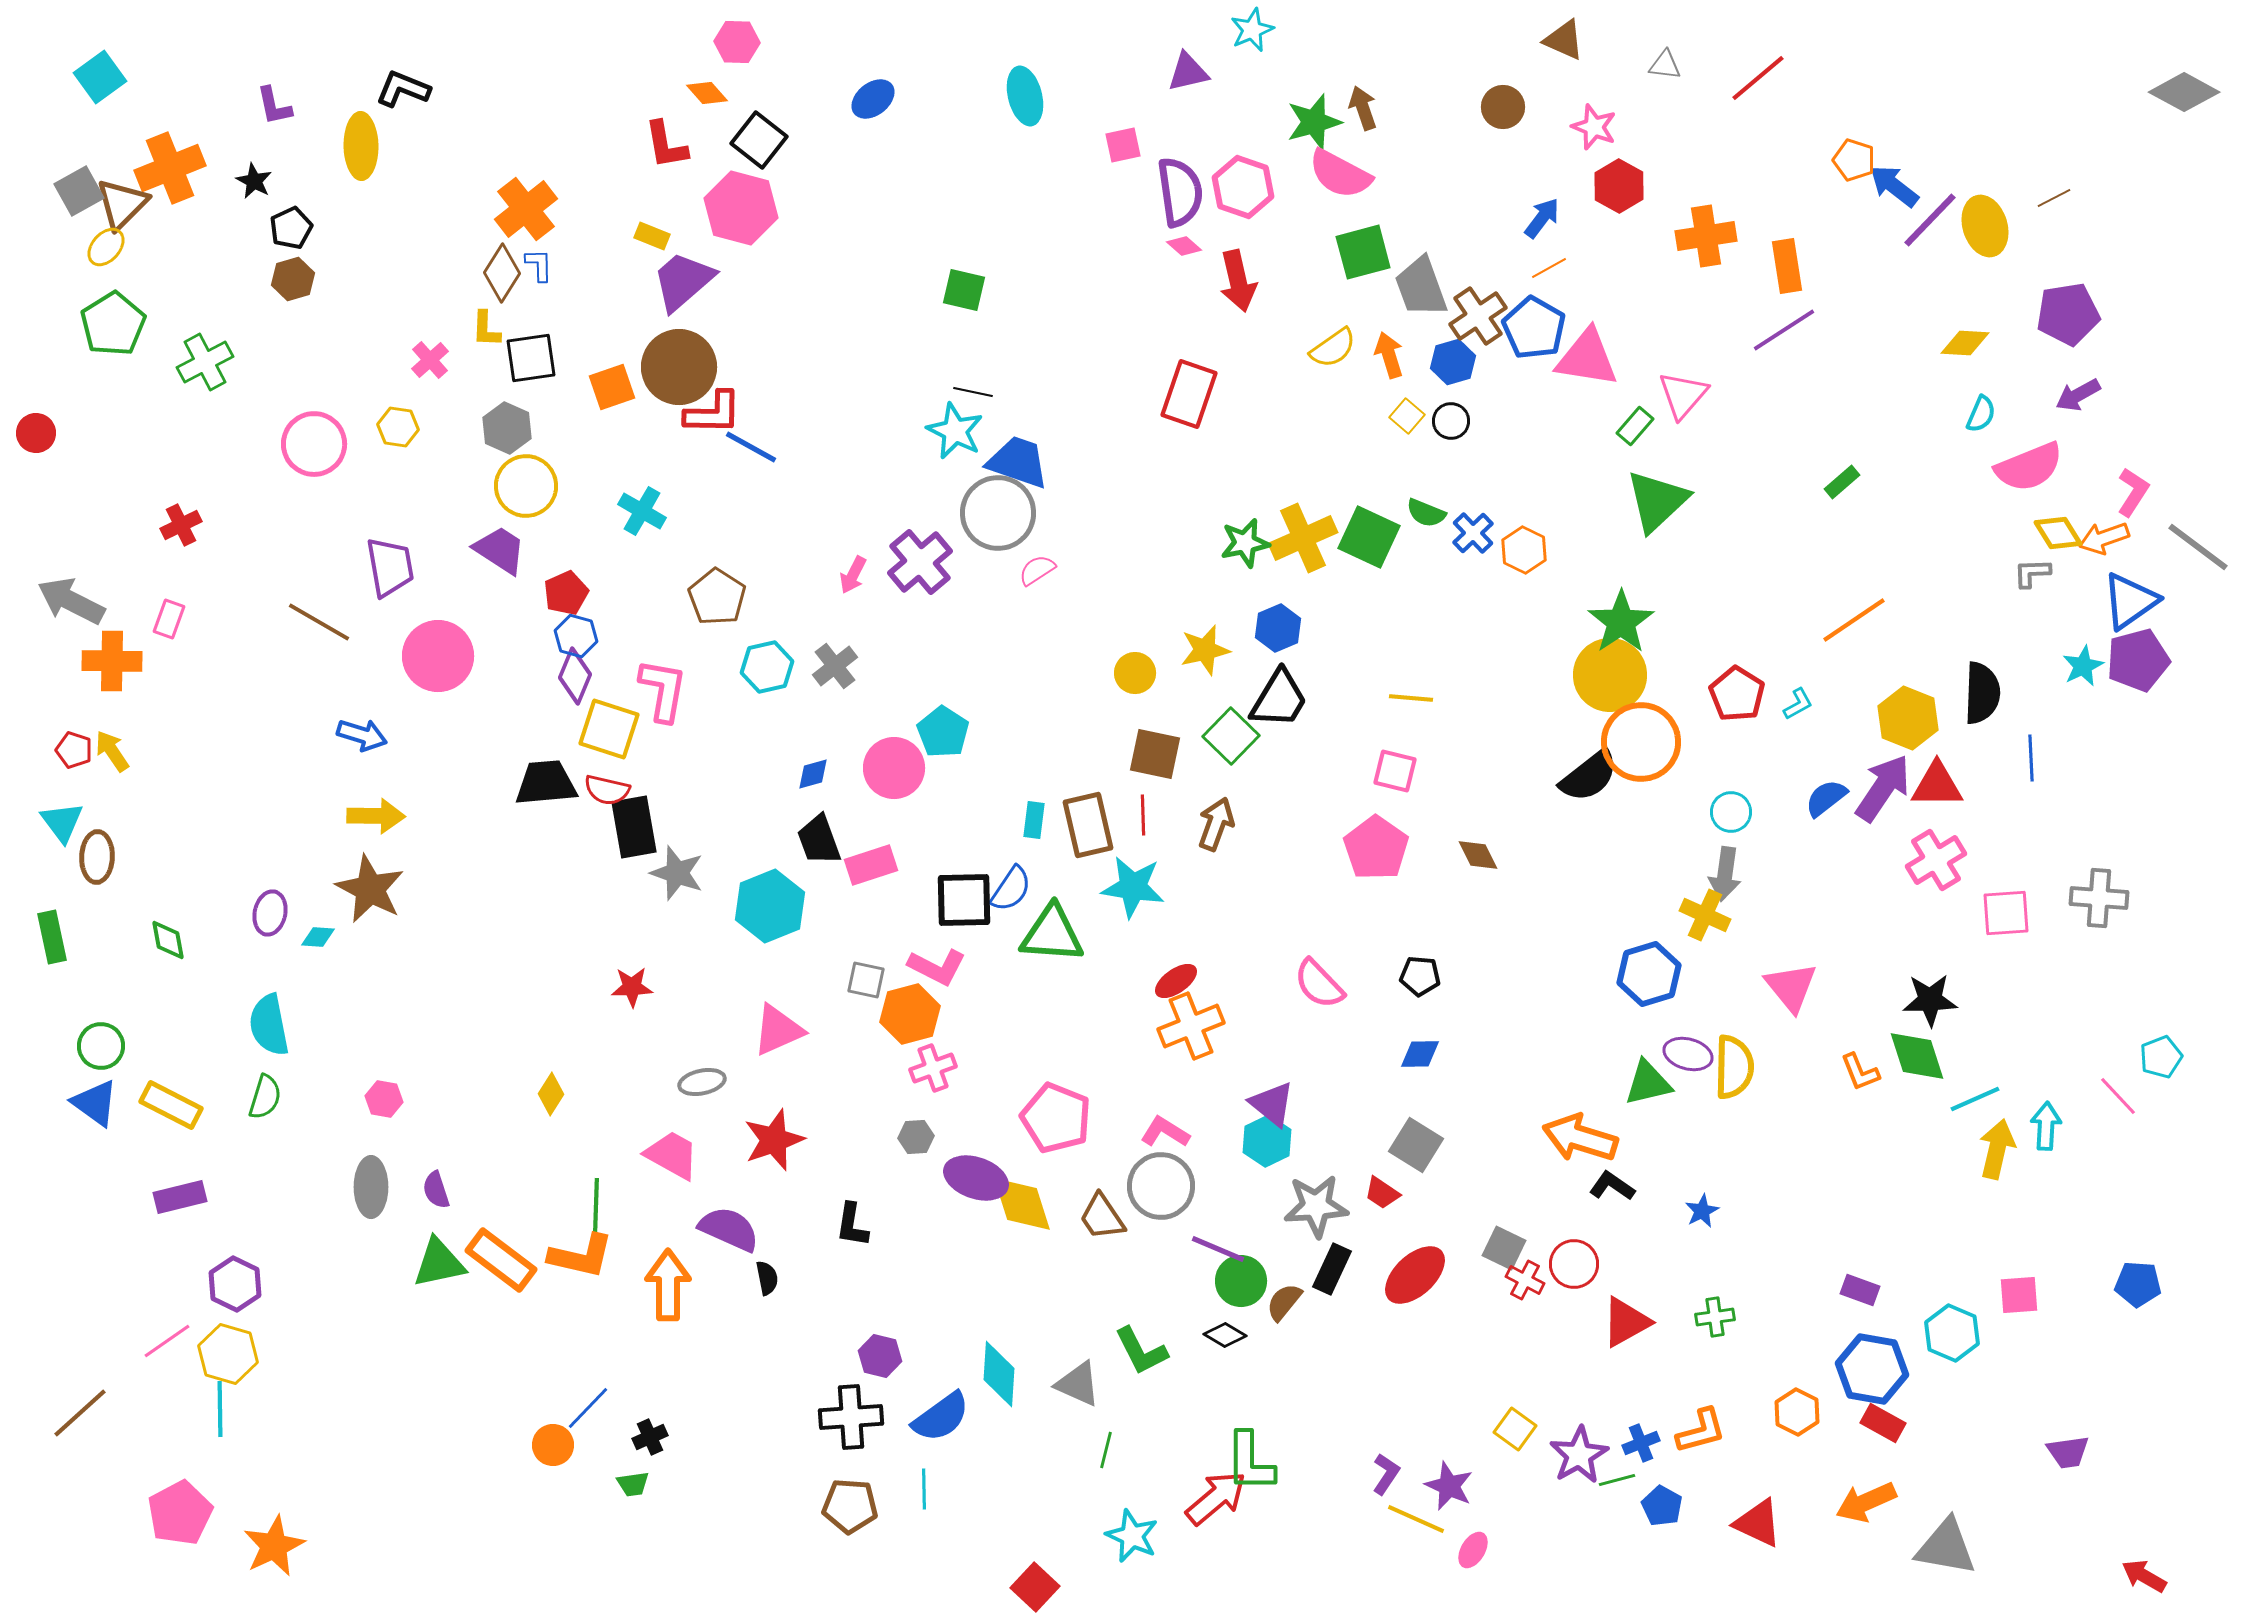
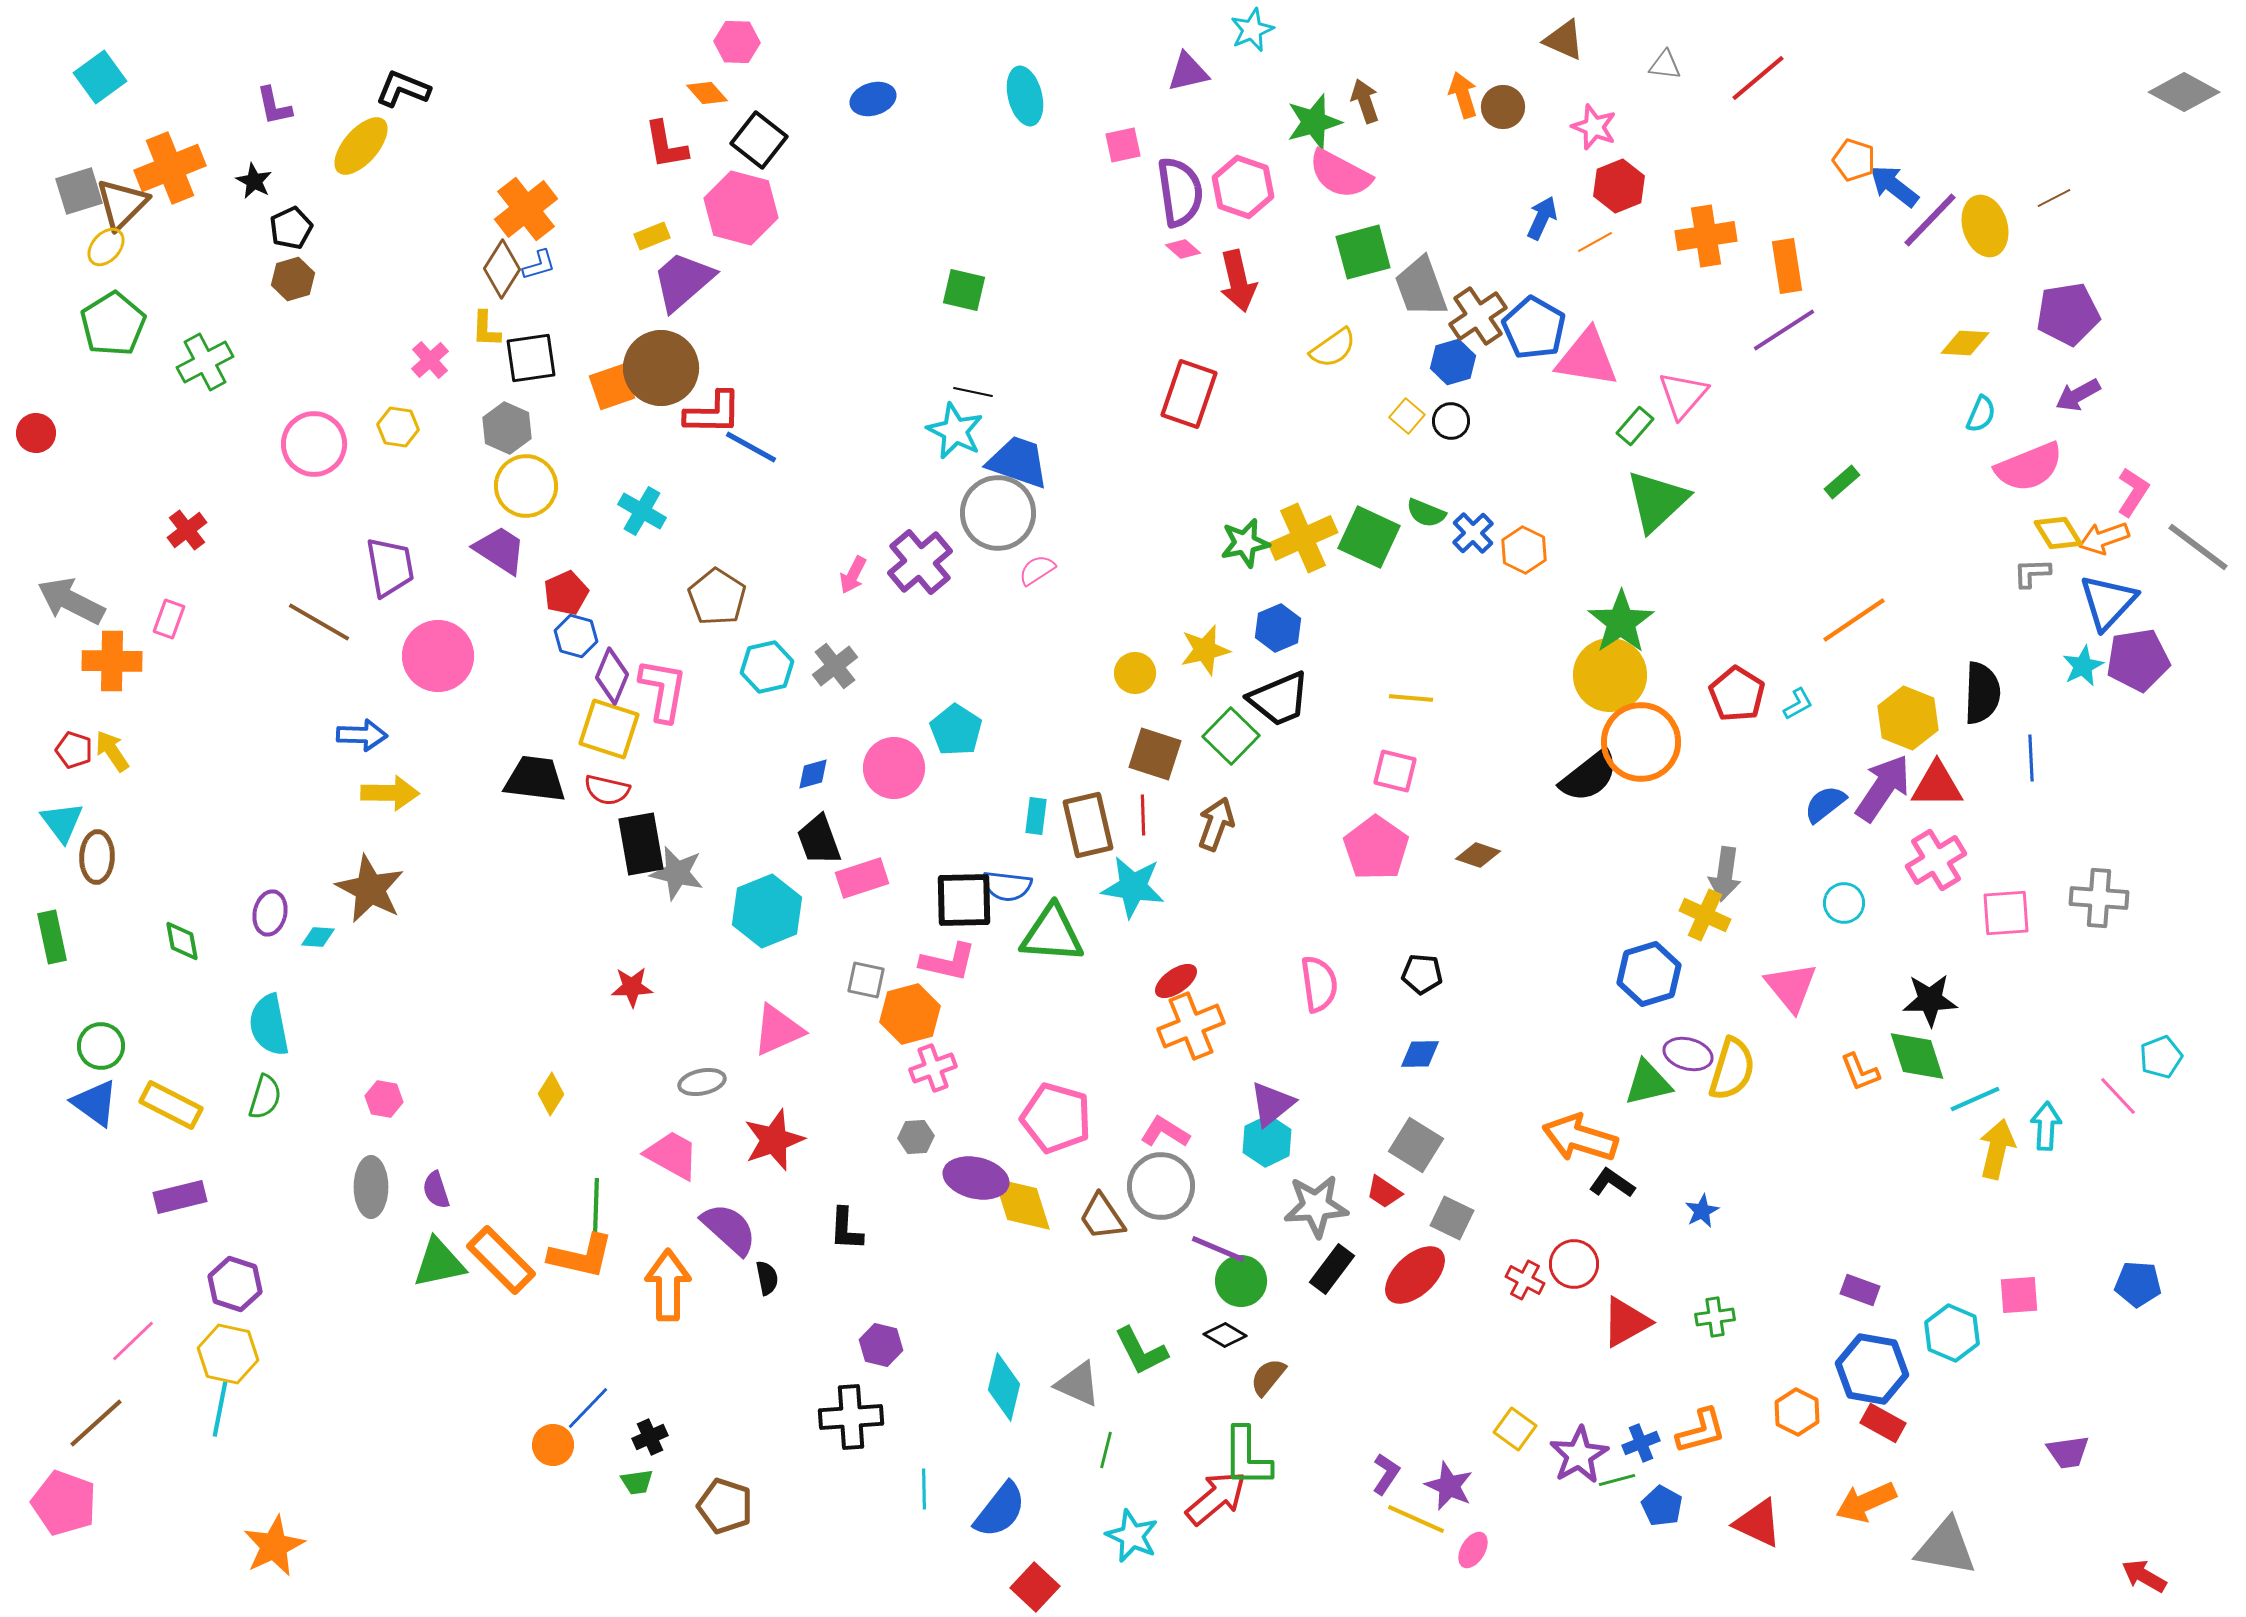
blue ellipse at (873, 99): rotated 21 degrees clockwise
brown arrow at (1363, 108): moved 2 px right, 7 px up
yellow ellipse at (361, 146): rotated 42 degrees clockwise
red hexagon at (1619, 186): rotated 9 degrees clockwise
gray square at (79, 191): rotated 12 degrees clockwise
blue arrow at (1542, 218): rotated 12 degrees counterclockwise
yellow rectangle at (652, 236): rotated 44 degrees counterclockwise
pink diamond at (1184, 246): moved 1 px left, 3 px down
blue L-shape at (539, 265): rotated 75 degrees clockwise
orange line at (1549, 268): moved 46 px right, 26 px up
brown diamond at (502, 273): moved 4 px up
orange arrow at (1389, 355): moved 74 px right, 260 px up
brown circle at (679, 367): moved 18 px left, 1 px down
red cross at (181, 525): moved 6 px right, 5 px down; rotated 12 degrees counterclockwise
blue triangle at (2130, 601): moved 22 px left, 1 px down; rotated 12 degrees counterclockwise
purple pentagon at (2138, 660): rotated 6 degrees clockwise
purple diamond at (575, 676): moved 37 px right
black trapezoid at (1279, 699): rotated 36 degrees clockwise
cyan pentagon at (943, 732): moved 13 px right, 2 px up
blue arrow at (362, 735): rotated 15 degrees counterclockwise
brown square at (1155, 754): rotated 6 degrees clockwise
black trapezoid at (546, 783): moved 11 px left, 4 px up; rotated 12 degrees clockwise
blue semicircle at (1826, 798): moved 1 px left, 6 px down
cyan circle at (1731, 812): moved 113 px right, 91 px down
yellow arrow at (376, 816): moved 14 px right, 23 px up
cyan rectangle at (1034, 820): moved 2 px right, 4 px up
black rectangle at (634, 827): moved 7 px right, 17 px down
brown diamond at (1478, 855): rotated 45 degrees counterclockwise
pink rectangle at (871, 865): moved 9 px left, 13 px down
gray star at (677, 873): rotated 6 degrees counterclockwise
blue semicircle at (1011, 889): moved 4 px left, 3 px up; rotated 63 degrees clockwise
cyan hexagon at (770, 906): moved 3 px left, 5 px down
green diamond at (168, 940): moved 14 px right, 1 px down
pink L-shape at (937, 967): moved 11 px right, 5 px up; rotated 14 degrees counterclockwise
black pentagon at (1420, 976): moved 2 px right, 2 px up
pink semicircle at (1319, 984): rotated 144 degrees counterclockwise
yellow semicircle at (1734, 1067): moved 2 px left, 2 px down; rotated 16 degrees clockwise
purple triangle at (1272, 1104): rotated 42 degrees clockwise
pink pentagon at (1056, 1118): rotated 6 degrees counterclockwise
purple ellipse at (976, 1178): rotated 6 degrees counterclockwise
black L-shape at (1612, 1186): moved 3 px up
red trapezoid at (1382, 1193): moved 2 px right, 1 px up
black L-shape at (852, 1225): moved 6 px left, 4 px down; rotated 6 degrees counterclockwise
purple semicircle at (729, 1229): rotated 18 degrees clockwise
gray square at (1504, 1248): moved 52 px left, 30 px up
orange rectangle at (501, 1260): rotated 8 degrees clockwise
black rectangle at (1332, 1269): rotated 12 degrees clockwise
purple hexagon at (235, 1284): rotated 8 degrees counterclockwise
brown semicircle at (1284, 1302): moved 16 px left, 75 px down
pink line at (167, 1341): moved 34 px left; rotated 9 degrees counterclockwise
yellow hexagon at (228, 1354): rotated 4 degrees counterclockwise
purple hexagon at (880, 1356): moved 1 px right, 11 px up
cyan diamond at (999, 1374): moved 5 px right, 13 px down; rotated 10 degrees clockwise
cyan line at (220, 1409): rotated 12 degrees clockwise
brown line at (80, 1413): moved 16 px right, 10 px down
blue semicircle at (941, 1417): moved 59 px right, 93 px down; rotated 16 degrees counterclockwise
green L-shape at (1250, 1462): moved 3 px left, 5 px up
green trapezoid at (633, 1484): moved 4 px right, 2 px up
brown pentagon at (850, 1506): moved 125 px left; rotated 14 degrees clockwise
pink pentagon at (180, 1513): moved 116 px left, 10 px up; rotated 24 degrees counterclockwise
